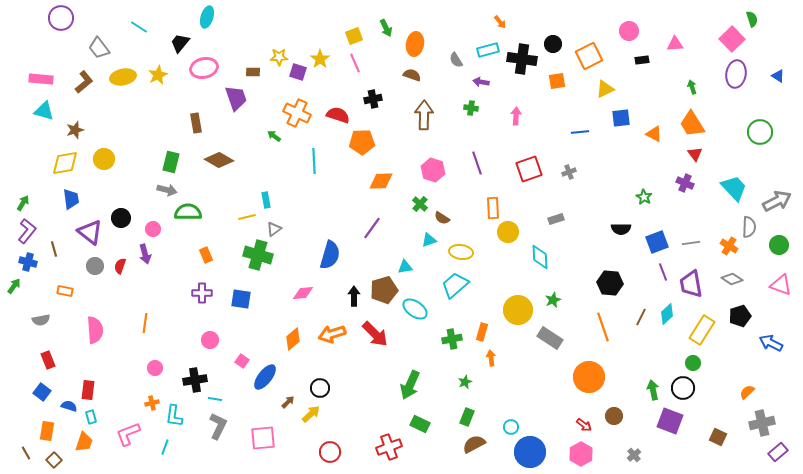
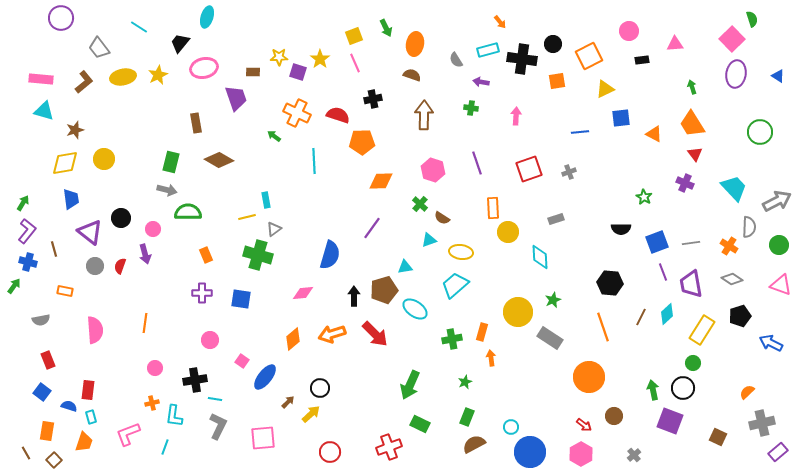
yellow circle at (518, 310): moved 2 px down
